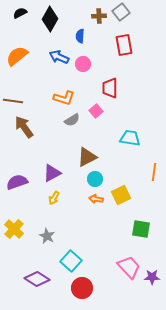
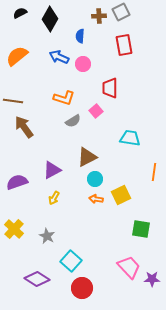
gray square: rotated 12 degrees clockwise
gray semicircle: moved 1 px right, 1 px down
purple triangle: moved 3 px up
purple star: moved 2 px down
